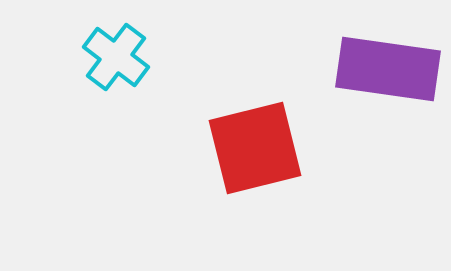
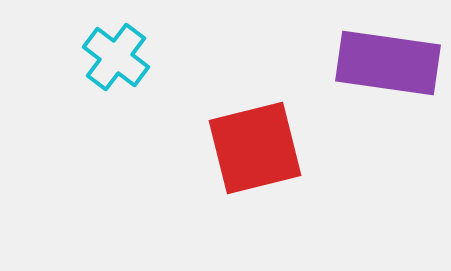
purple rectangle: moved 6 px up
